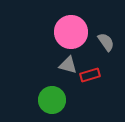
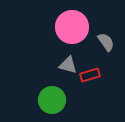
pink circle: moved 1 px right, 5 px up
